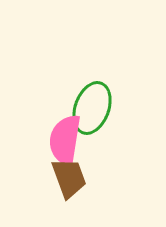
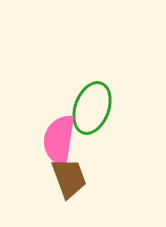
pink semicircle: moved 6 px left
